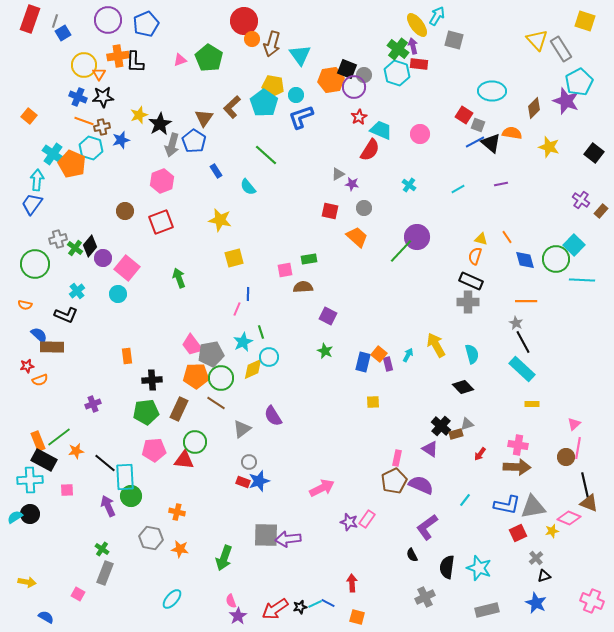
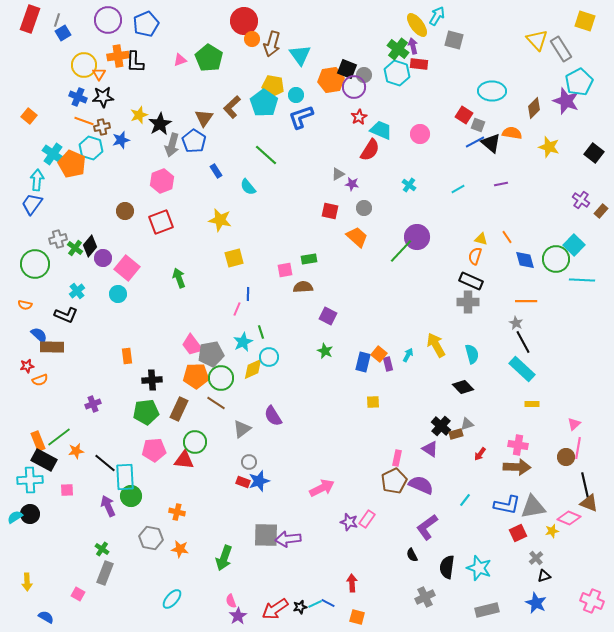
gray line at (55, 21): moved 2 px right, 1 px up
yellow arrow at (27, 582): rotated 78 degrees clockwise
